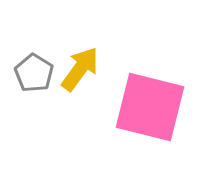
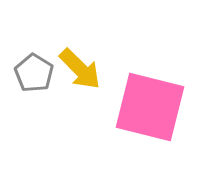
yellow arrow: rotated 99 degrees clockwise
